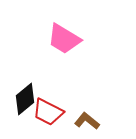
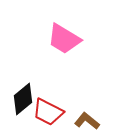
black diamond: moved 2 px left
